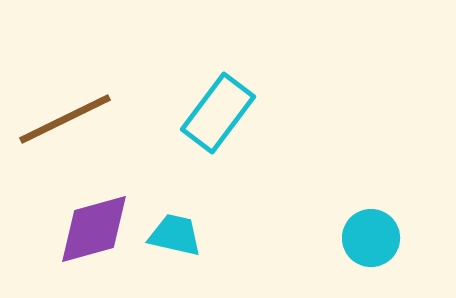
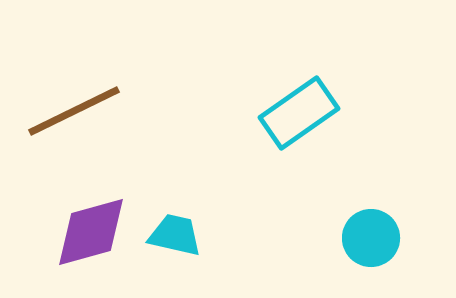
cyan rectangle: moved 81 px right; rotated 18 degrees clockwise
brown line: moved 9 px right, 8 px up
purple diamond: moved 3 px left, 3 px down
